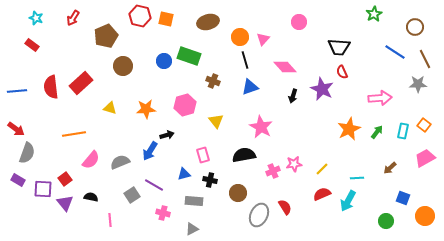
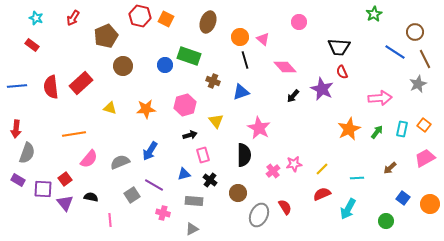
orange square at (166, 19): rotated 14 degrees clockwise
brown ellipse at (208, 22): rotated 55 degrees counterclockwise
brown circle at (415, 27): moved 5 px down
pink triangle at (263, 39): rotated 32 degrees counterclockwise
blue circle at (164, 61): moved 1 px right, 4 px down
gray star at (418, 84): rotated 24 degrees counterclockwise
blue triangle at (250, 87): moved 9 px left, 5 px down
blue line at (17, 91): moved 5 px up
black arrow at (293, 96): rotated 24 degrees clockwise
pink star at (261, 127): moved 2 px left, 1 px down
red arrow at (16, 129): rotated 60 degrees clockwise
cyan rectangle at (403, 131): moved 1 px left, 2 px up
black arrow at (167, 135): moved 23 px right
black semicircle at (244, 155): rotated 100 degrees clockwise
pink semicircle at (91, 160): moved 2 px left, 1 px up
pink cross at (273, 171): rotated 16 degrees counterclockwise
black cross at (210, 180): rotated 24 degrees clockwise
blue square at (403, 198): rotated 16 degrees clockwise
cyan arrow at (348, 201): moved 8 px down
orange circle at (425, 216): moved 5 px right, 12 px up
